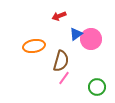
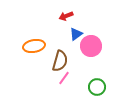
red arrow: moved 7 px right
pink circle: moved 7 px down
brown semicircle: moved 1 px left
